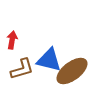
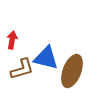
blue triangle: moved 3 px left, 2 px up
brown ellipse: rotated 32 degrees counterclockwise
